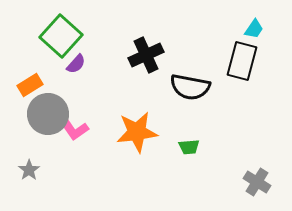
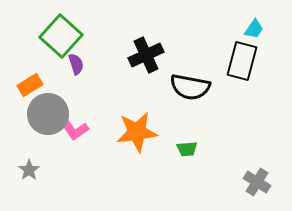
purple semicircle: rotated 60 degrees counterclockwise
green trapezoid: moved 2 px left, 2 px down
